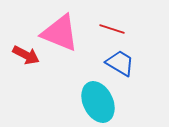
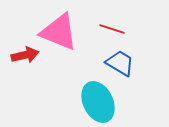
pink triangle: moved 1 px left, 1 px up
red arrow: moved 1 px left; rotated 40 degrees counterclockwise
